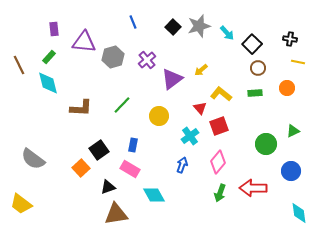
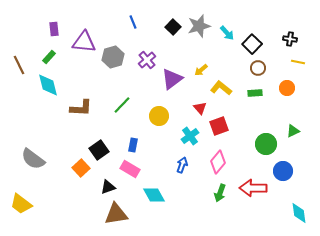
cyan diamond at (48, 83): moved 2 px down
yellow L-shape at (221, 94): moved 6 px up
blue circle at (291, 171): moved 8 px left
